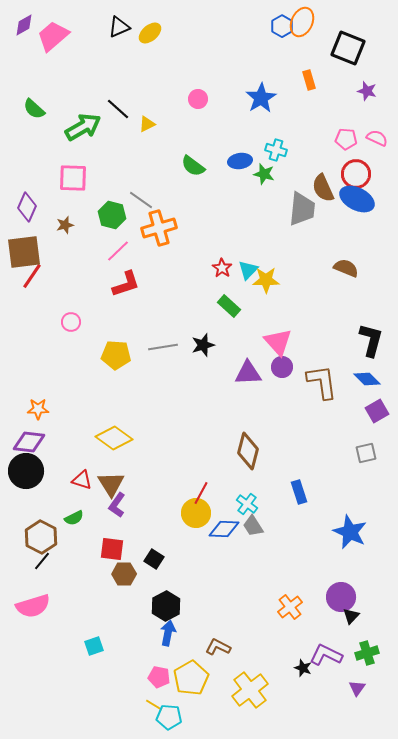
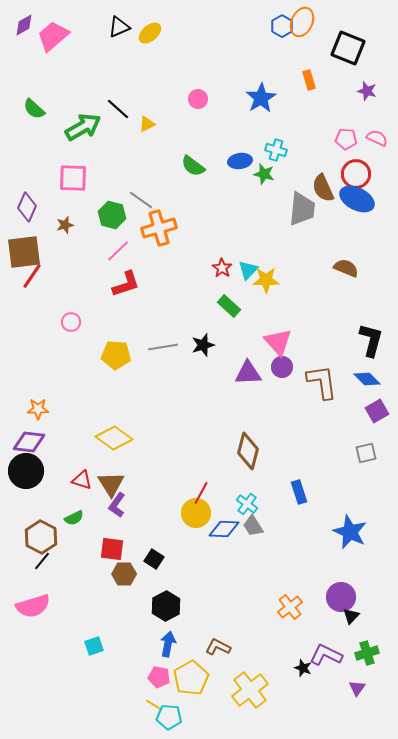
blue arrow at (168, 633): moved 11 px down
